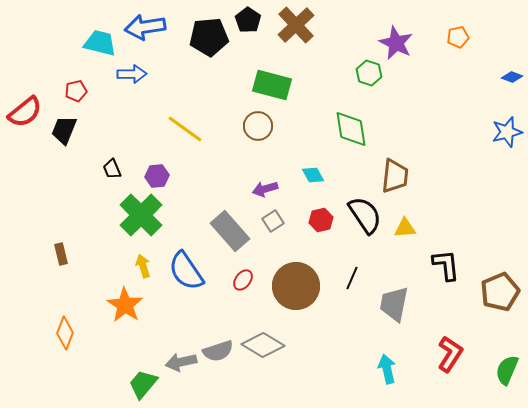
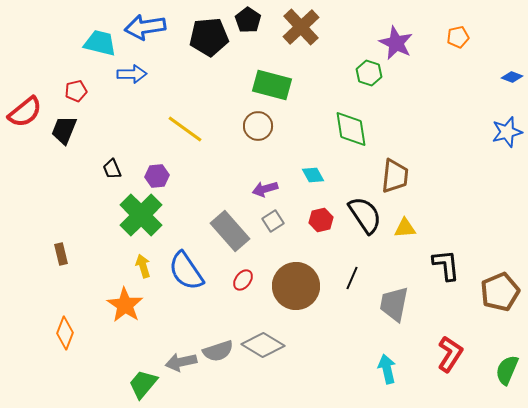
brown cross at (296, 25): moved 5 px right, 2 px down
